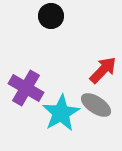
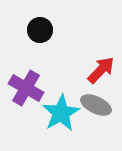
black circle: moved 11 px left, 14 px down
red arrow: moved 2 px left
gray ellipse: rotated 8 degrees counterclockwise
